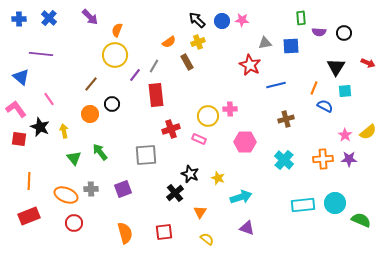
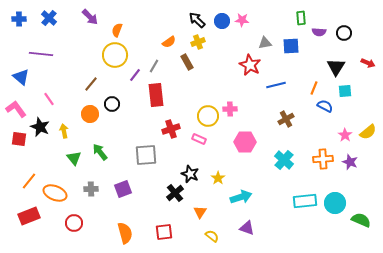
brown cross at (286, 119): rotated 14 degrees counterclockwise
purple star at (349, 159): moved 1 px right, 3 px down; rotated 21 degrees clockwise
yellow star at (218, 178): rotated 16 degrees clockwise
orange line at (29, 181): rotated 36 degrees clockwise
orange ellipse at (66, 195): moved 11 px left, 2 px up
cyan rectangle at (303, 205): moved 2 px right, 4 px up
yellow semicircle at (207, 239): moved 5 px right, 3 px up
